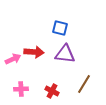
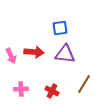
blue square: rotated 21 degrees counterclockwise
pink arrow: moved 2 px left, 3 px up; rotated 91 degrees clockwise
